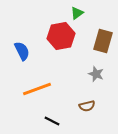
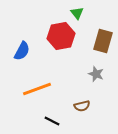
green triangle: rotated 32 degrees counterclockwise
blue semicircle: rotated 54 degrees clockwise
brown semicircle: moved 5 px left
